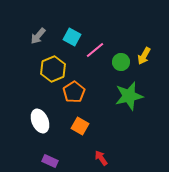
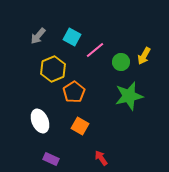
purple rectangle: moved 1 px right, 2 px up
